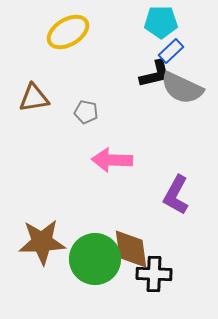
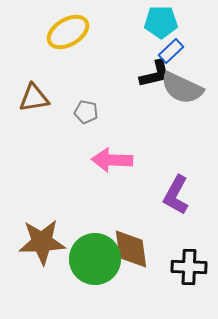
black cross: moved 35 px right, 7 px up
